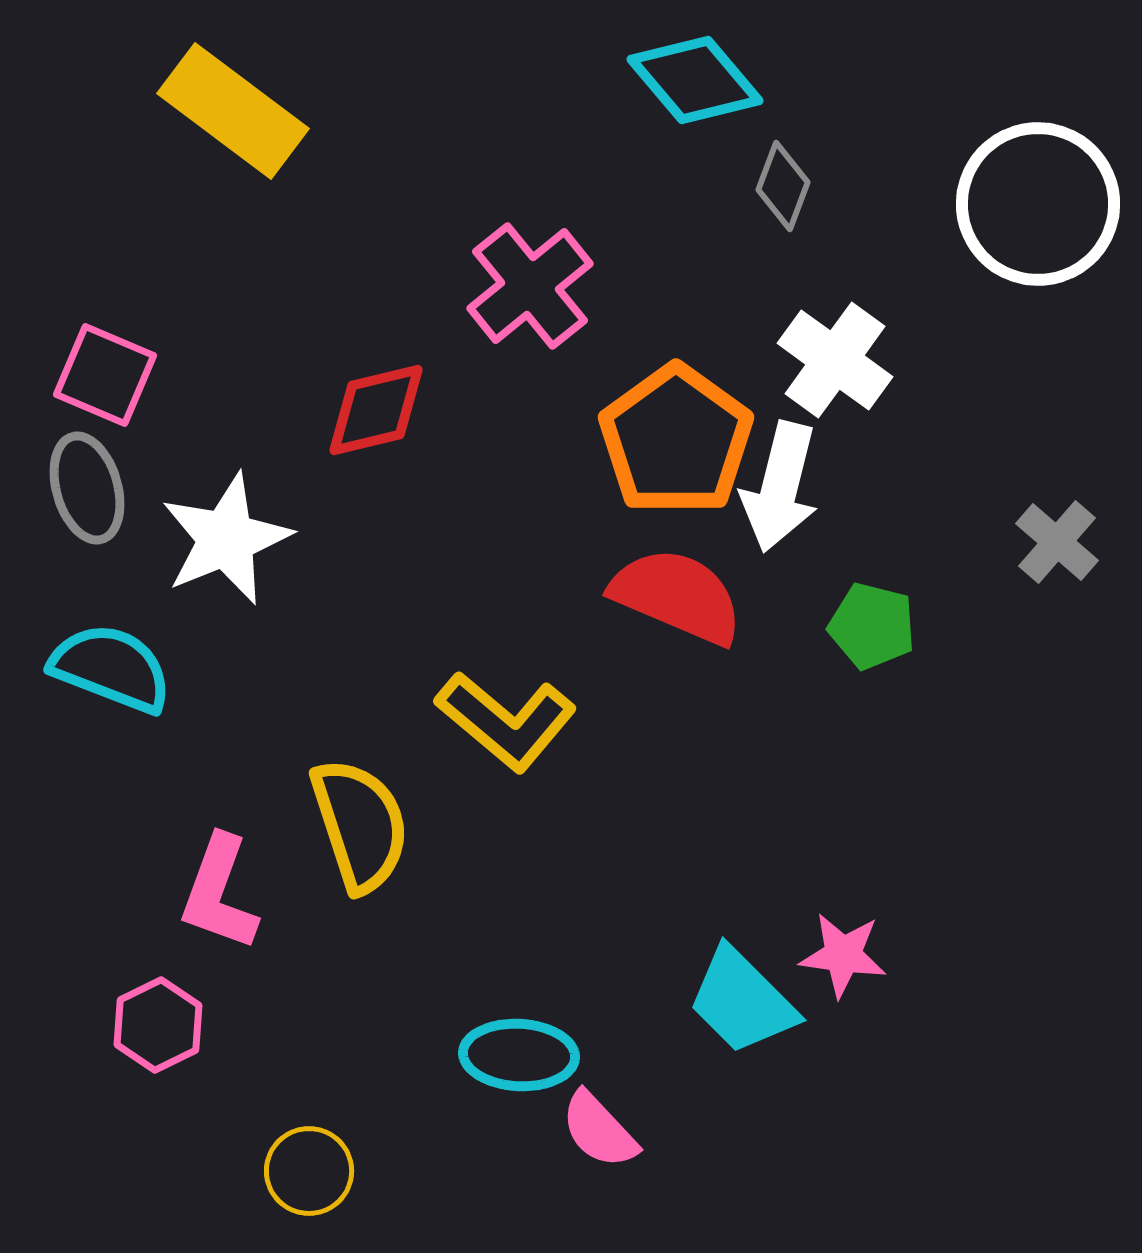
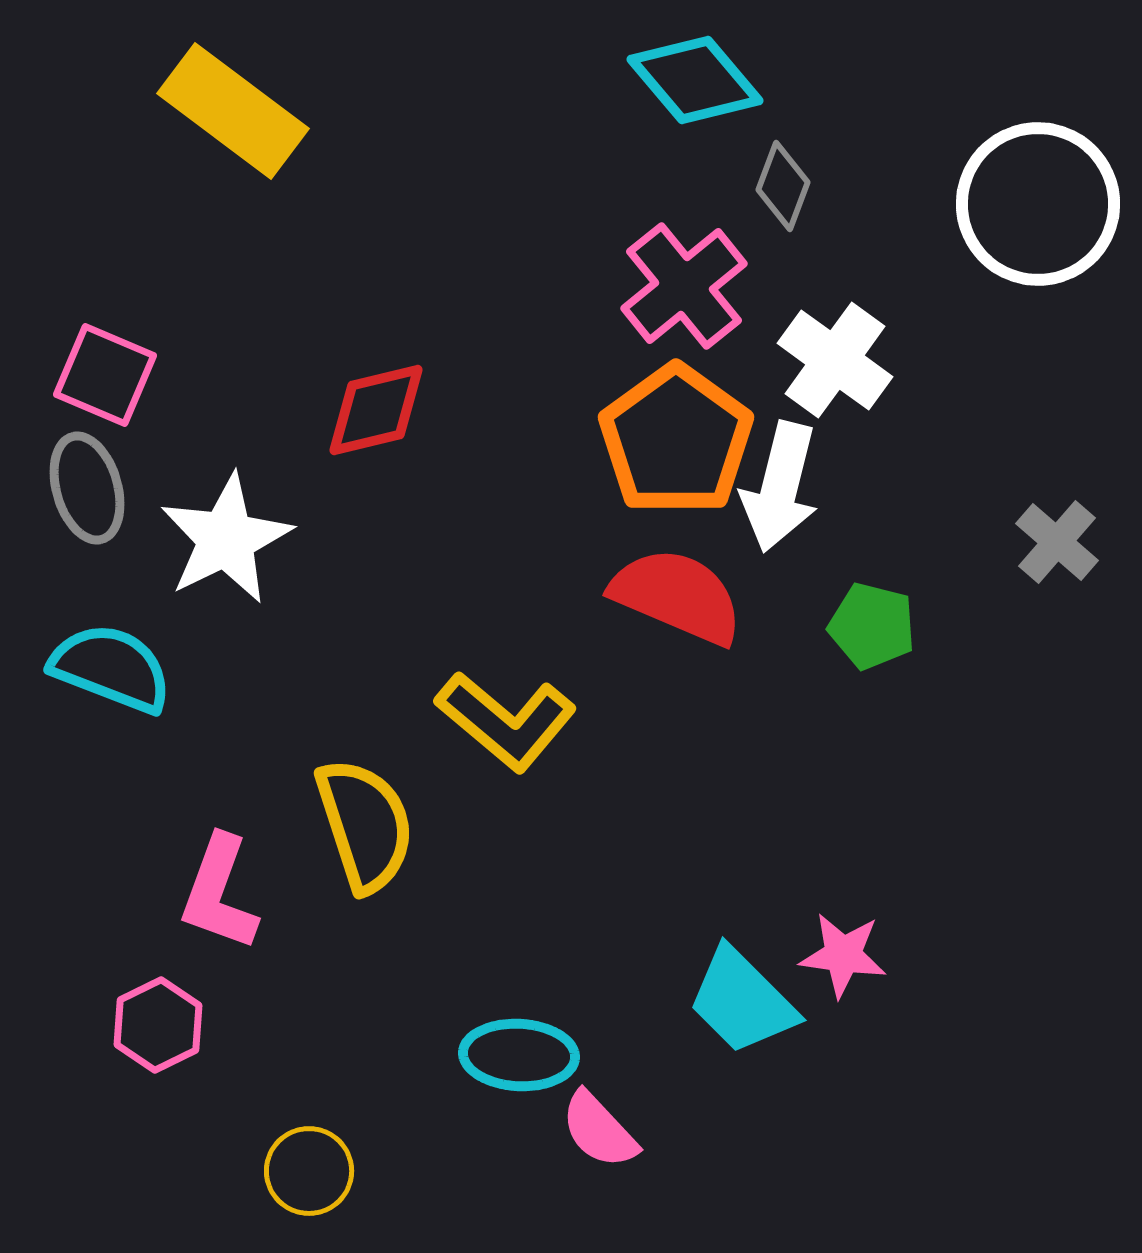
pink cross: moved 154 px right
white star: rotated 4 degrees counterclockwise
yellow semicircle: moved 5 px right
